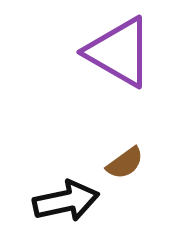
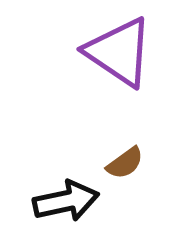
purple triangle: rotated 4 degrees clockwise
